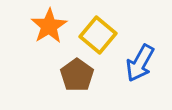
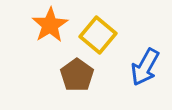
orange star: moved 1 px right, 1 px up
blue arrow: moved 5 px right, 4 px down
